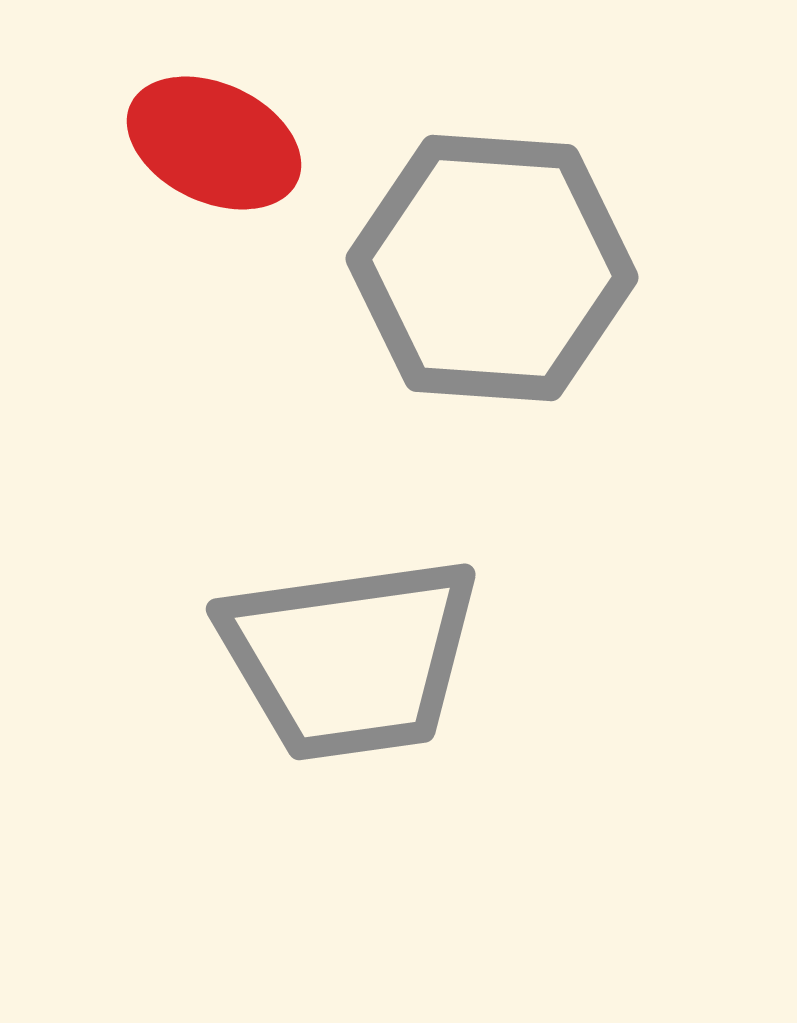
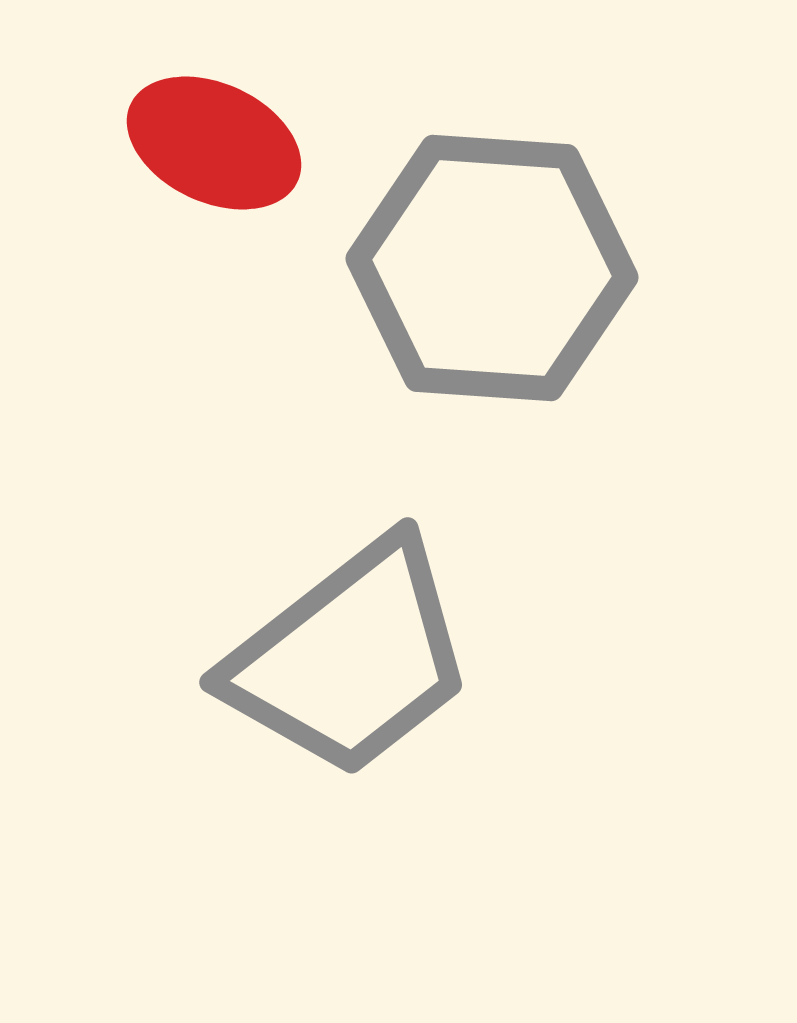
gray trapezoid: rotated 30 degrees counterclockwise
